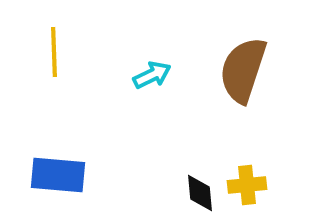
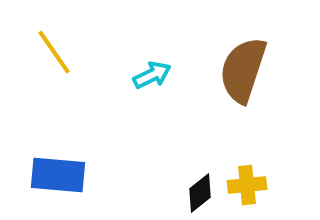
yellow line: rotated 33 degrees counterclockwise
black diamond: rotated 57 degrees clockwise
